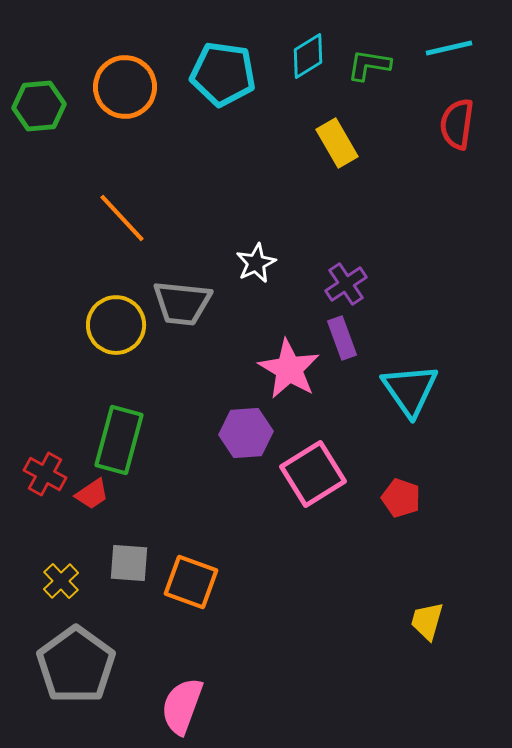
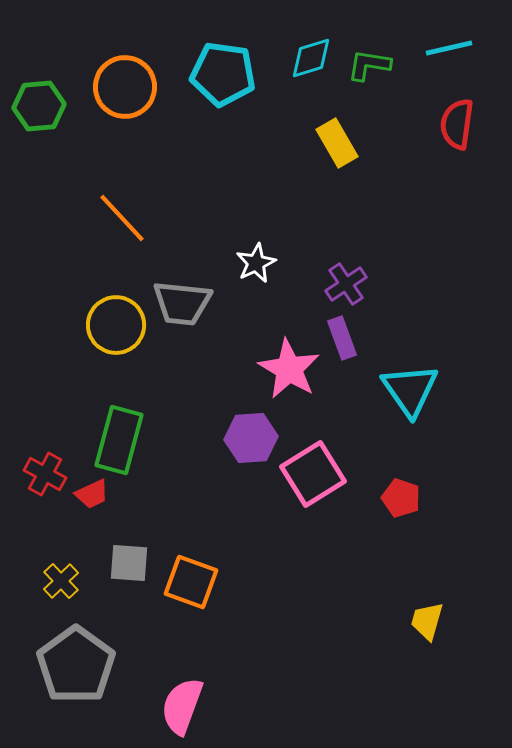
cyan diamond: moved 3 px right, 2 px down; rotated 15 degrees clockwise
purple hexagon: moved 5 px right, 5 px down
red trapezoid: rotated 9 degrees clockwise
